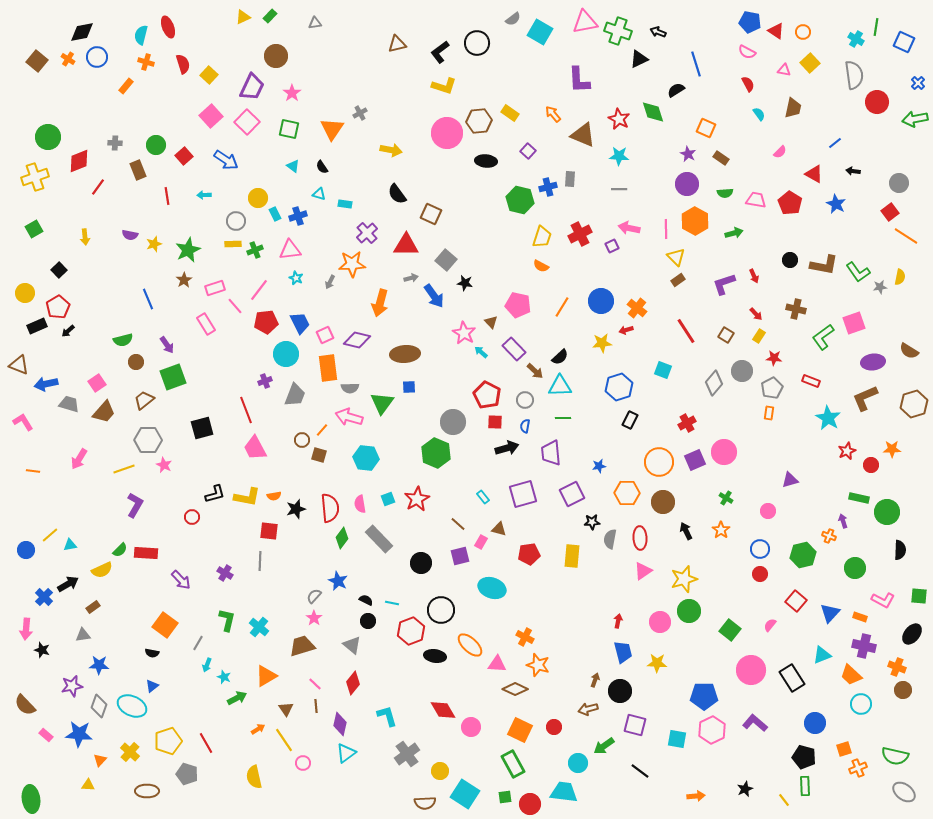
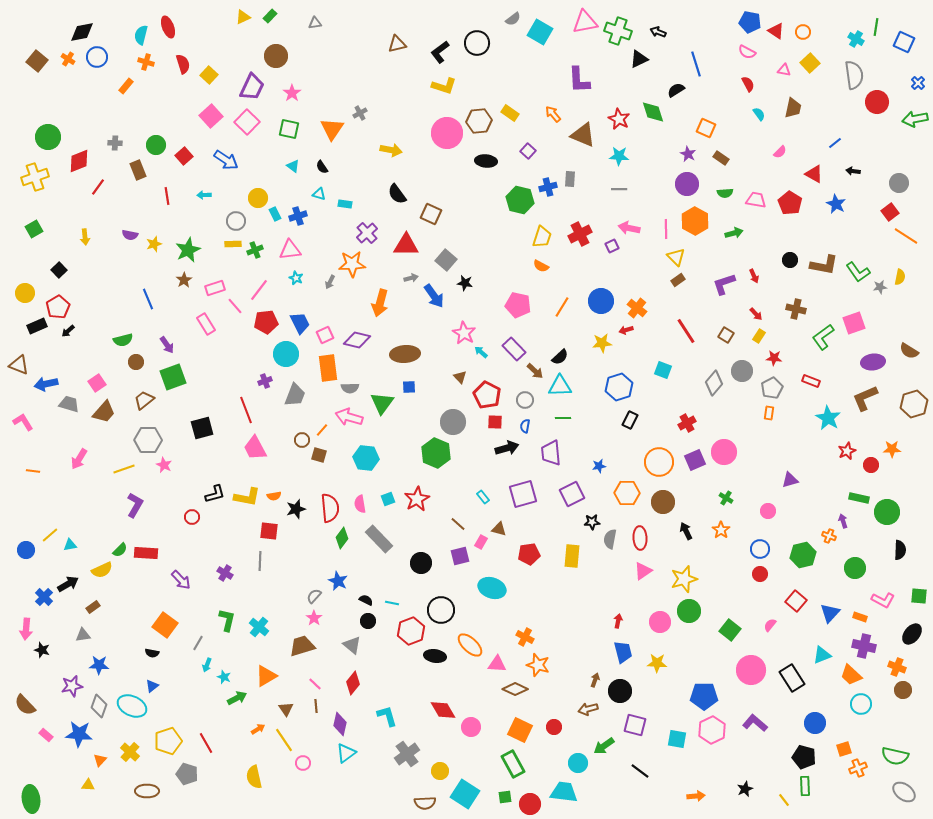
brown triangle at (491, 322): moved 31 px left, 55 px down
